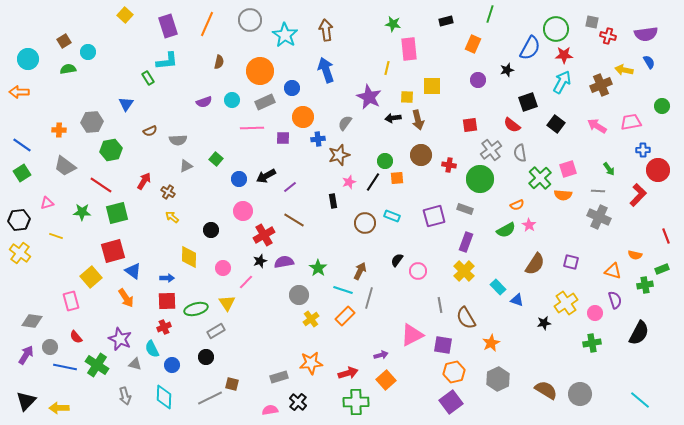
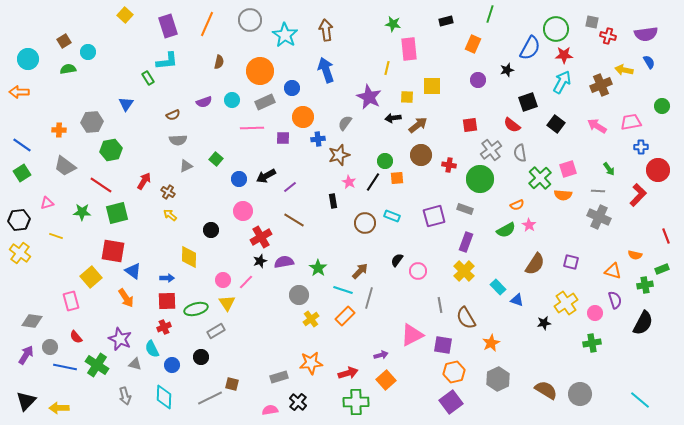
brown arrow at (418, 120): moved 5 px down; rotated 114 degrees counterclockwise
brown semicircle at (150, 131): moved 23 px right, 16 px up
blue cross at (643, 150): moved 2 px left, 3 px up
pink star at (349, 182): rotated 24 degrees counterclockwise
yellow arrow at (172, 217): moved 2 px left, 2 px up
red cross at (264, 235): moved 3 px left, 2 px down
red square at (113, 251): rotated 25 degrees clockwise
pink circle at (223, 268): moved 12 px down
brown arrow at (360, 271): rotated 18 degrees clockwise
black semicircle at (639, 333): moved 4 px right, 10 px up
black circle at (206, 357): moved 5 px left
